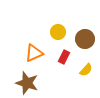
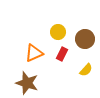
red rectangle: moved 2 px left, 3 px up
